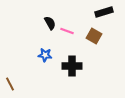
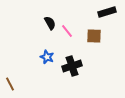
black rectangle: moved 3 px right
pink line: rotated 32 degrees clockwise
brown square: rotated 28 degrees counterclockwise
blue star: moved 2 px right, 2 px down; rotated 16 degrees clockwise
black cross: rotated 18 degrees counterclockwise
